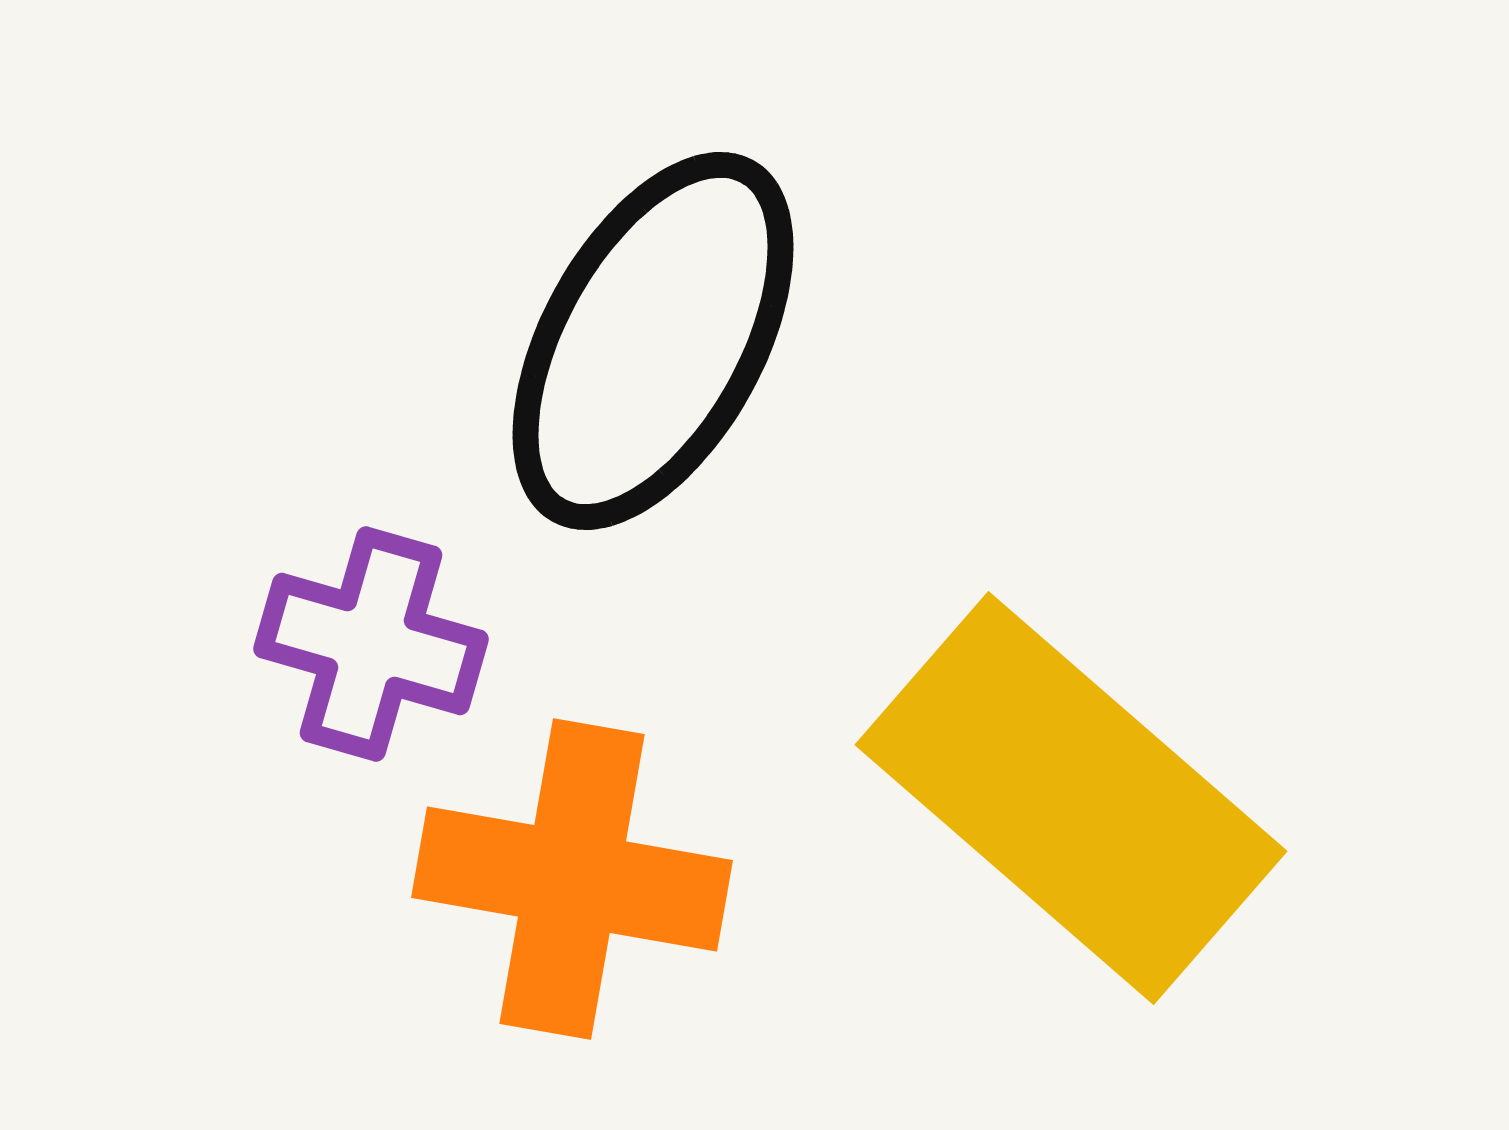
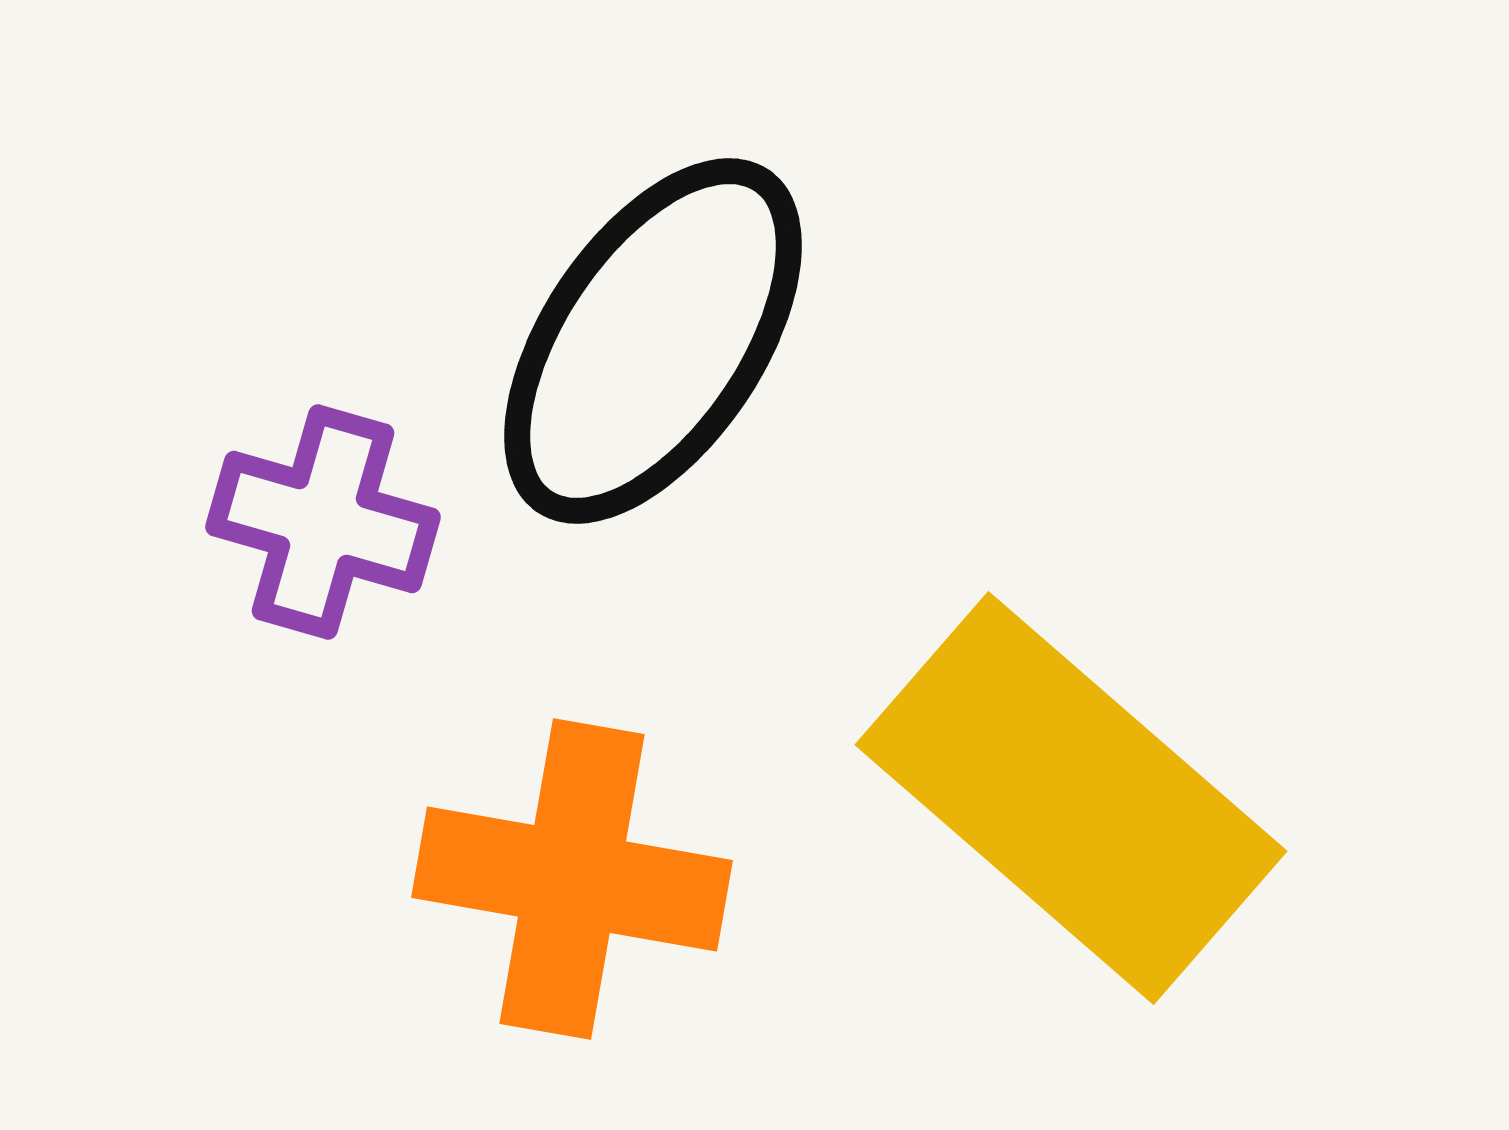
black ellipse: rotated 5 degrees clockwise
purple cross: moved 48 px left, 122 px up
